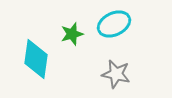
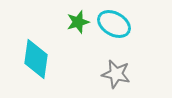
cyan ellipse: rotated 56 degrees clockwise
green star: moved 6 px right, 12 px up
